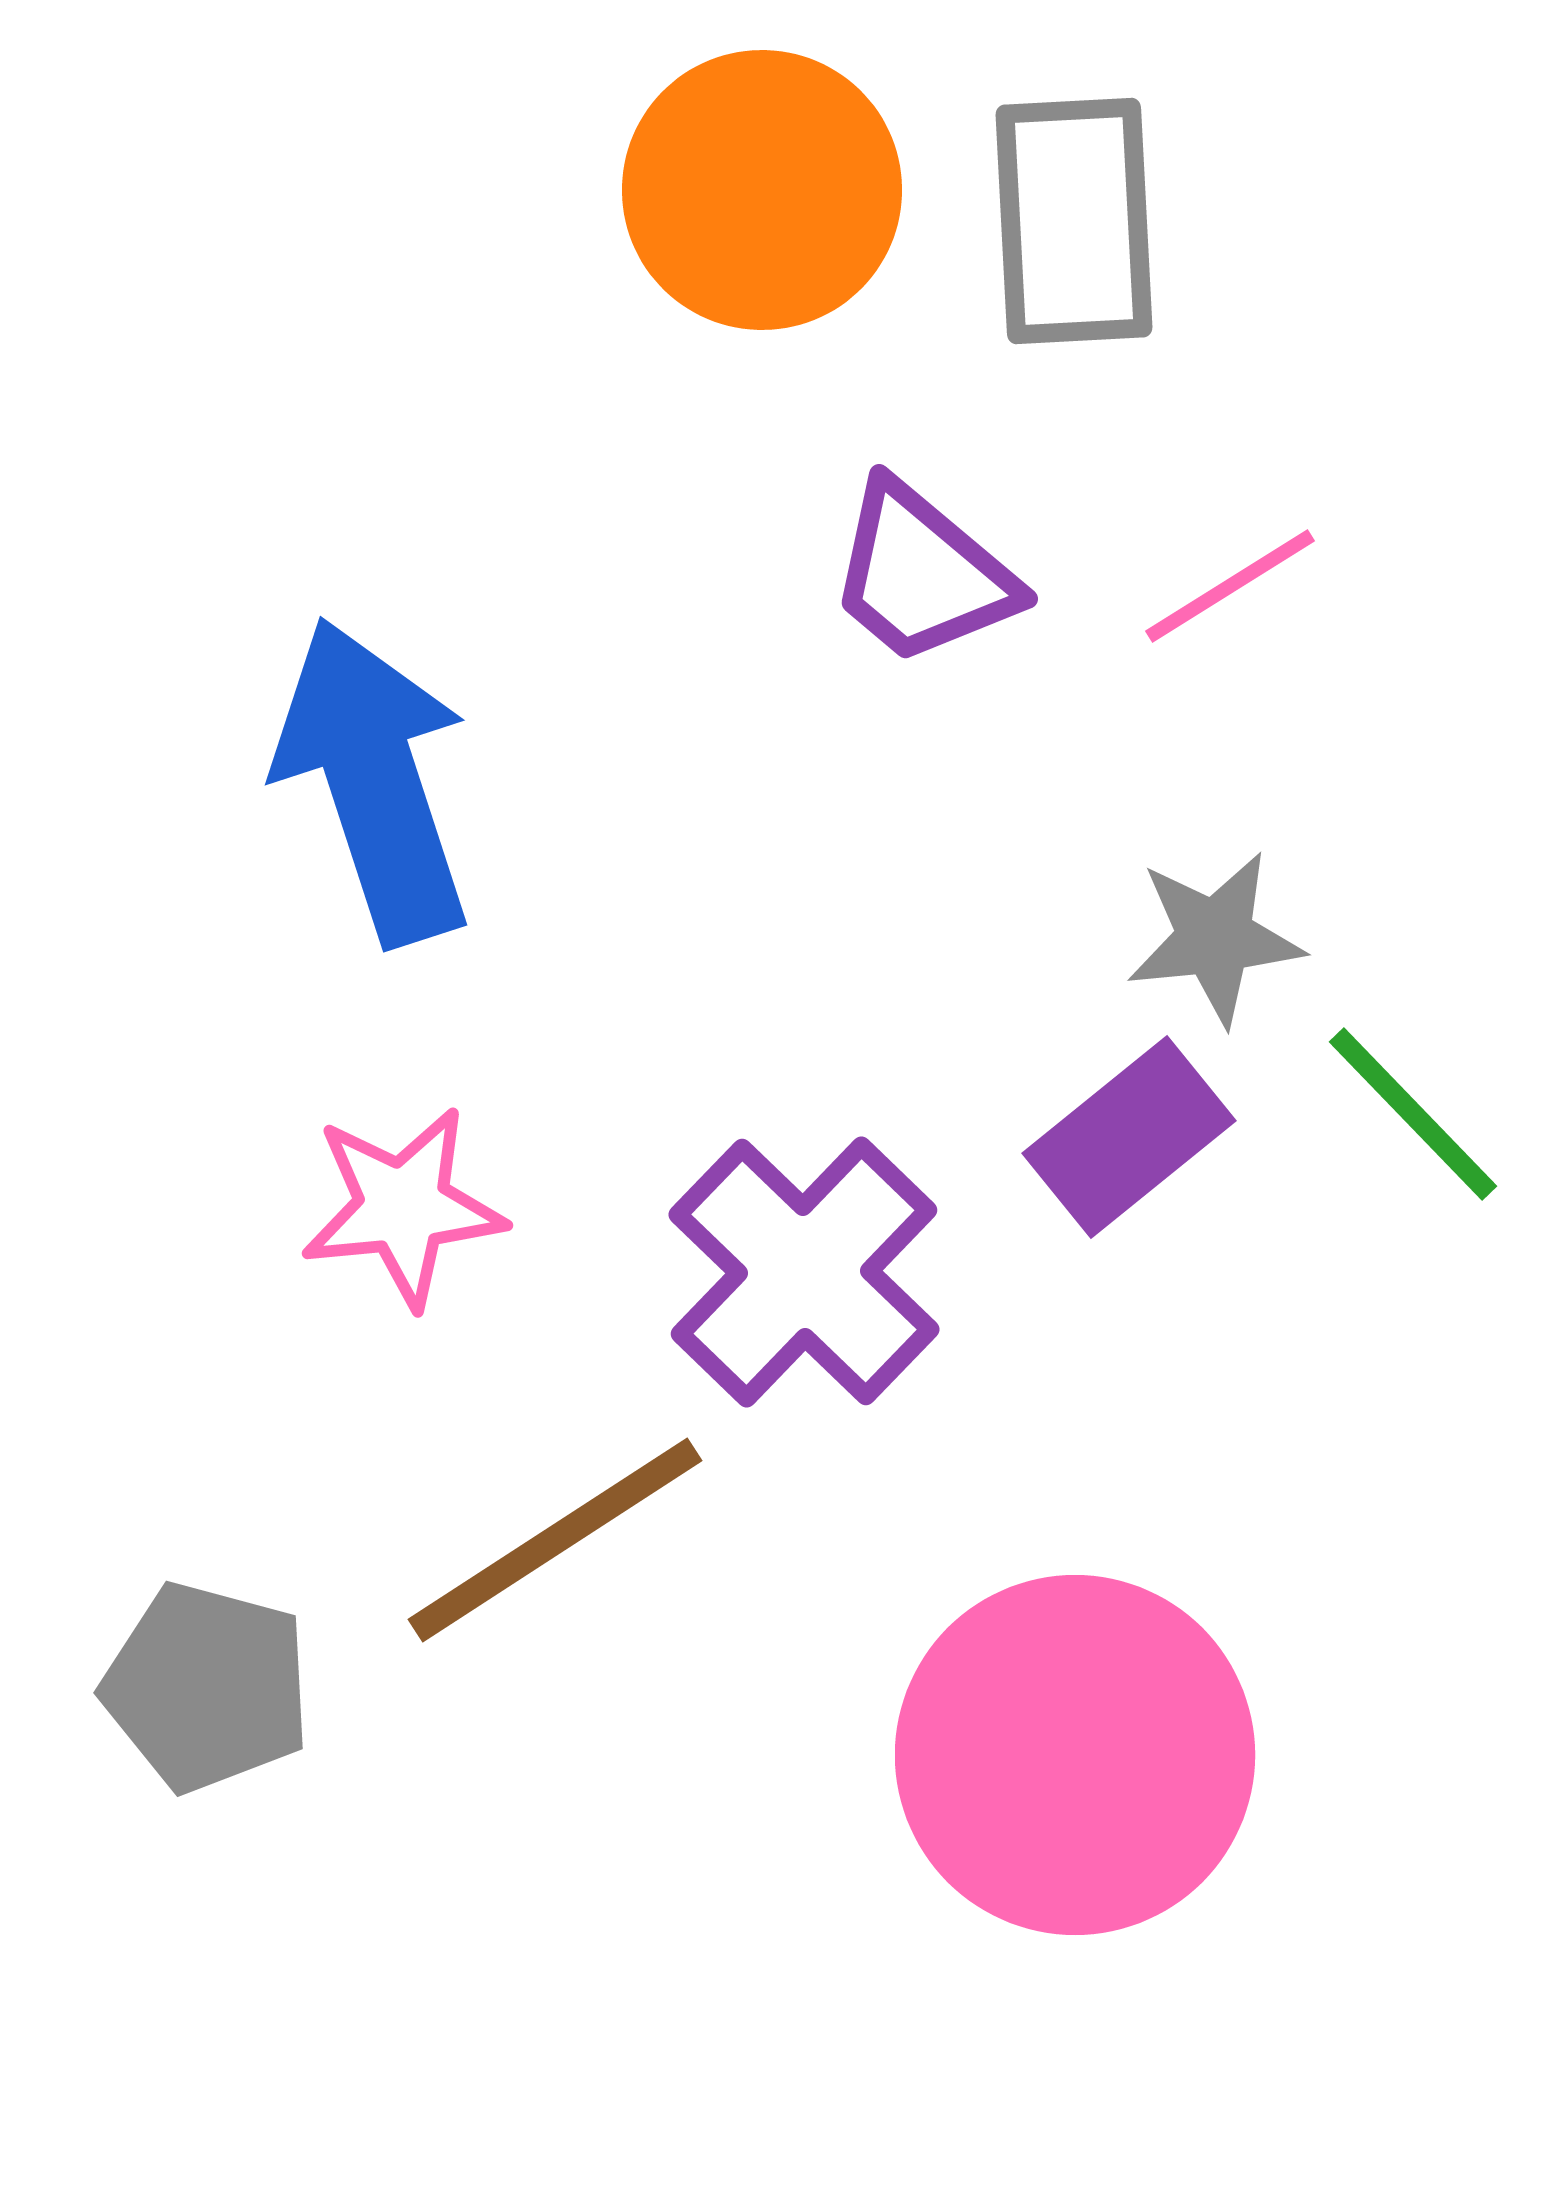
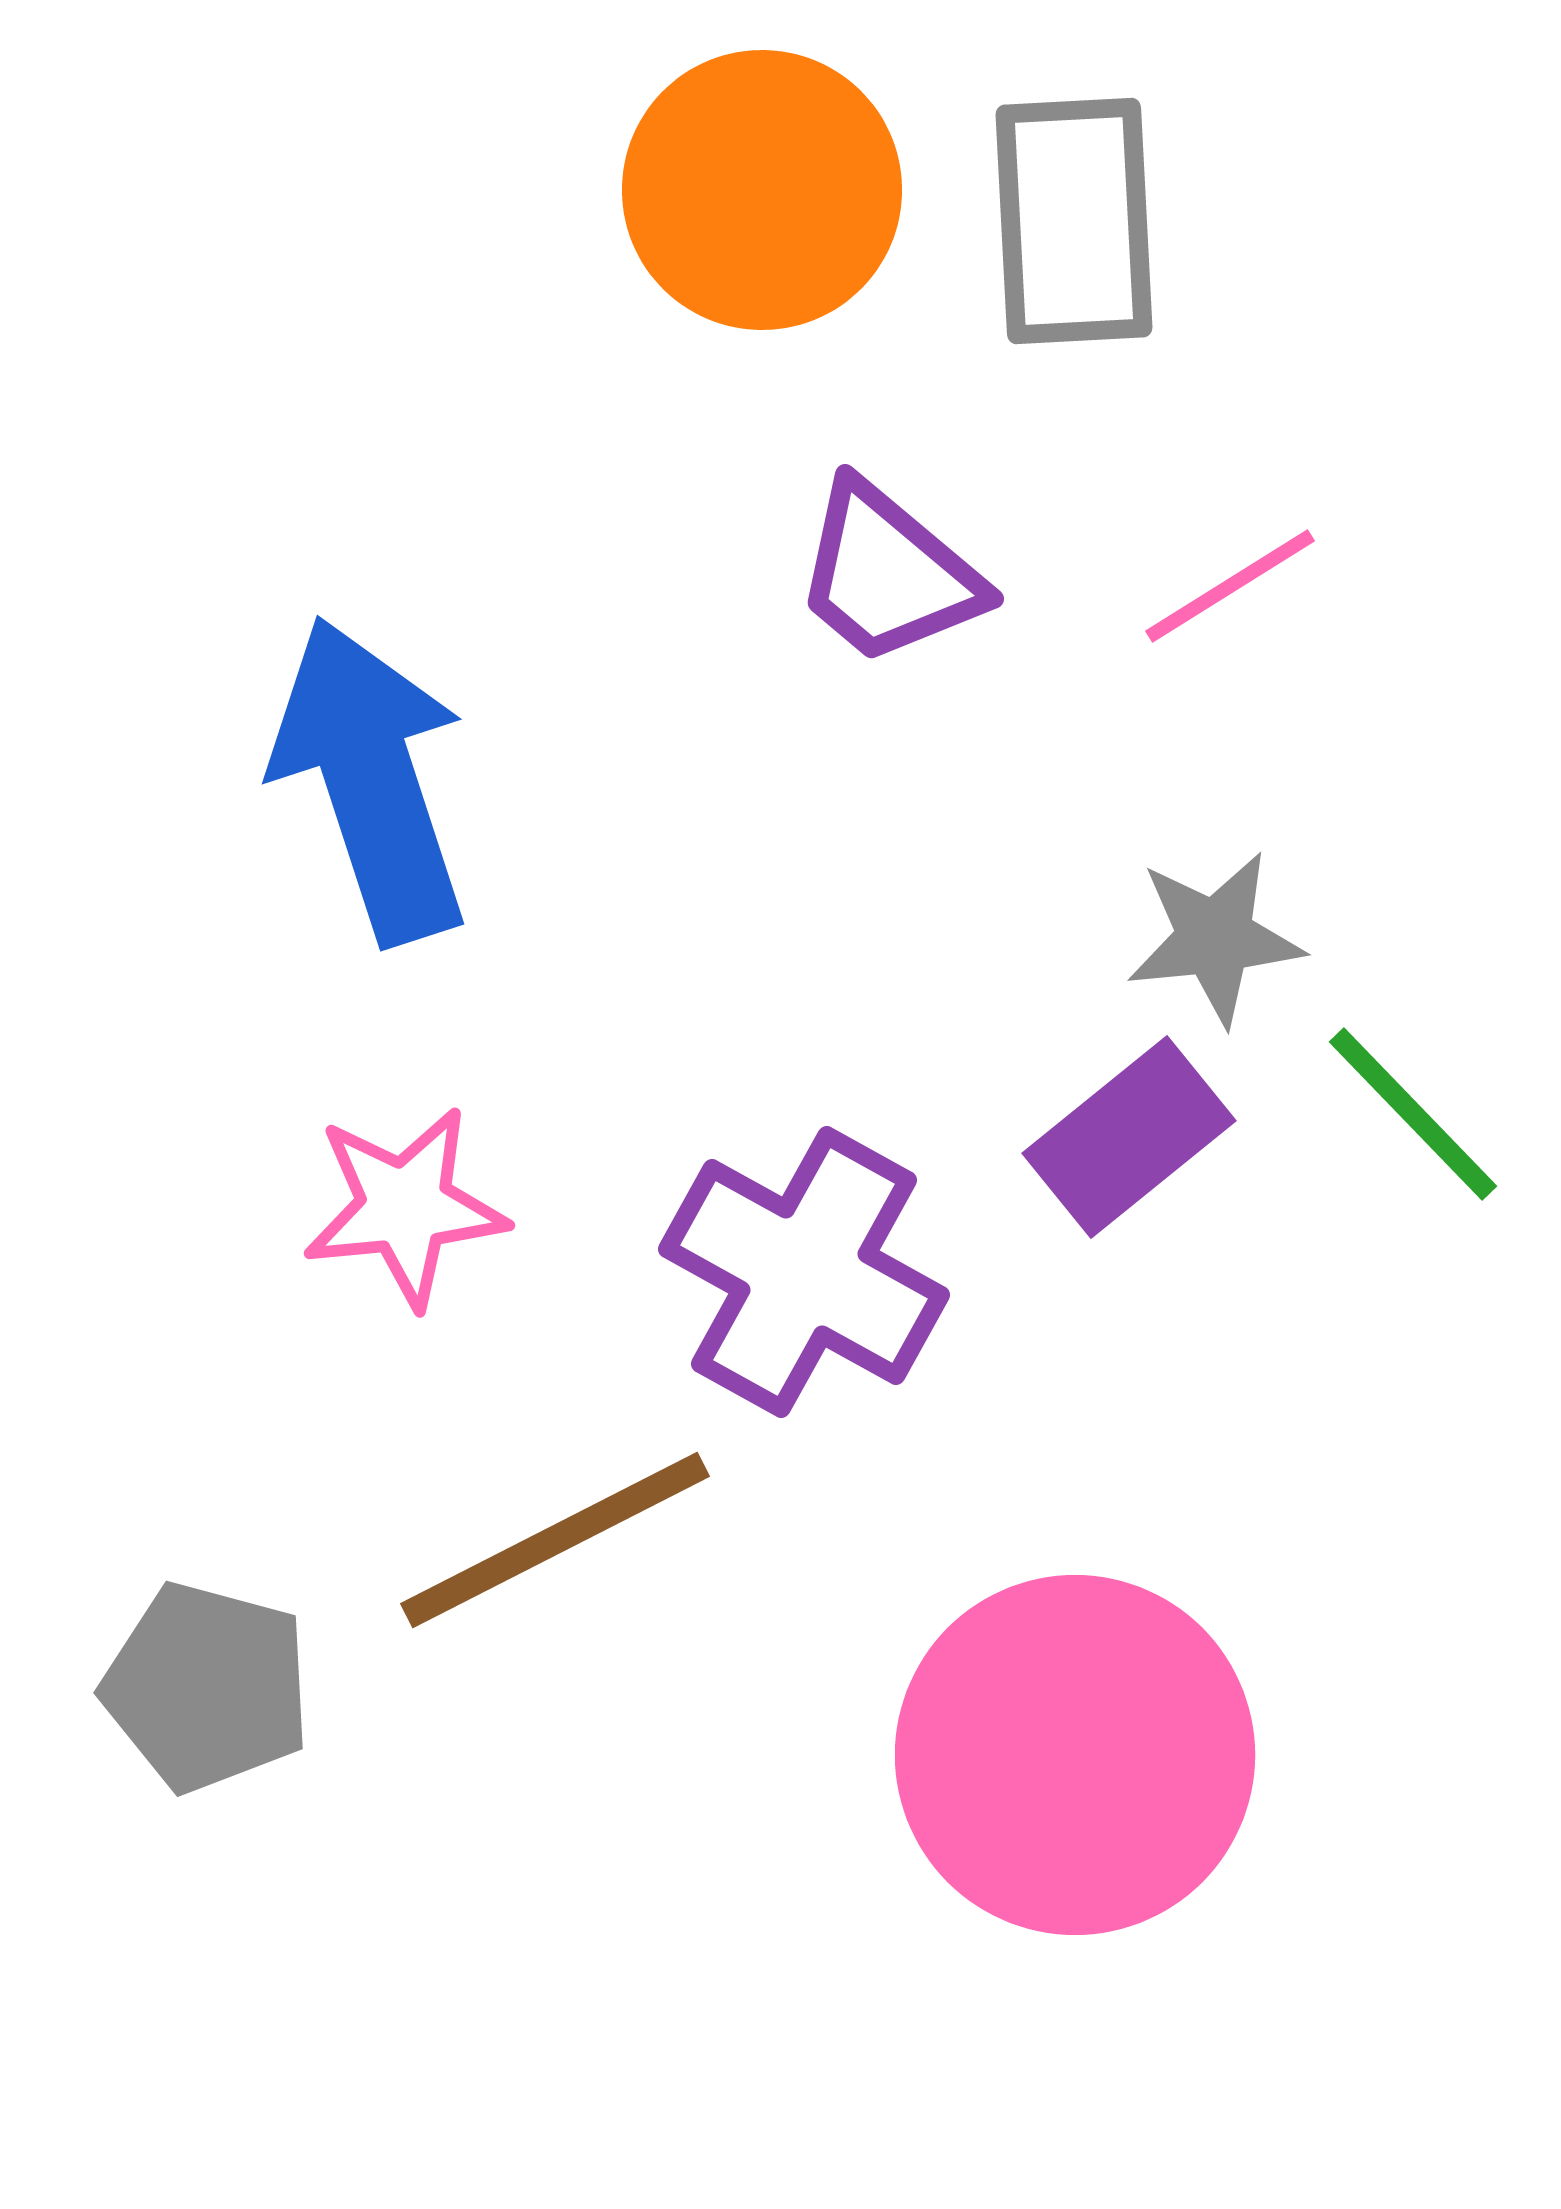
purple trapezoid: moved 34 px left
blue arrow: moved 3 px left, 1 px up
pink star: moved 2 px right
purple cross: rotated 15 degrees counterclockwise
brown line: rotated 6 degrees clockwise
